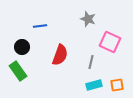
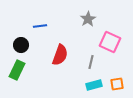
gray star: rotated 21 degrees clockwise
black circle: moved 1 px left, 2 px up
green rectangle: moved 1 px left, 1 px up; rotated 60 degrees clockwise
orange square: moved 1 px up
